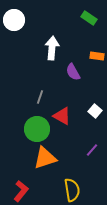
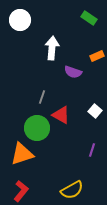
white circle: moved 6 px right
orange rectangle: rotated 32 degrees counterclockwise
purple semicircle: rotated 42 degrees counterclockwise
gray line: moved 2 px right
red triangle: moved 1 px left, 1 px up
green circle: moved 1 px up
purple line: rotated 24 degrees counterclockwise
orange triangle: moved 23 px left, 4 px up
yellow semicircle: rotated 70 degrees clockwise
